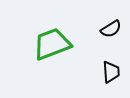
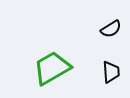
green trapezoid: moved 24 px down; rotated 9 degrees counterclockwise
